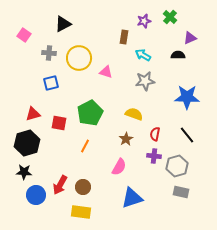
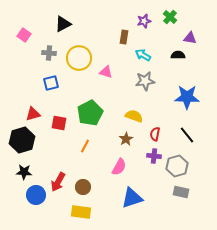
purple triangle: rotated 32 degrees clockwise
yellow semicircle: moved 2 px down
black hexagon: moved 5 px left, 3 px up
red arrow: moved 2 px left, 3 px up
